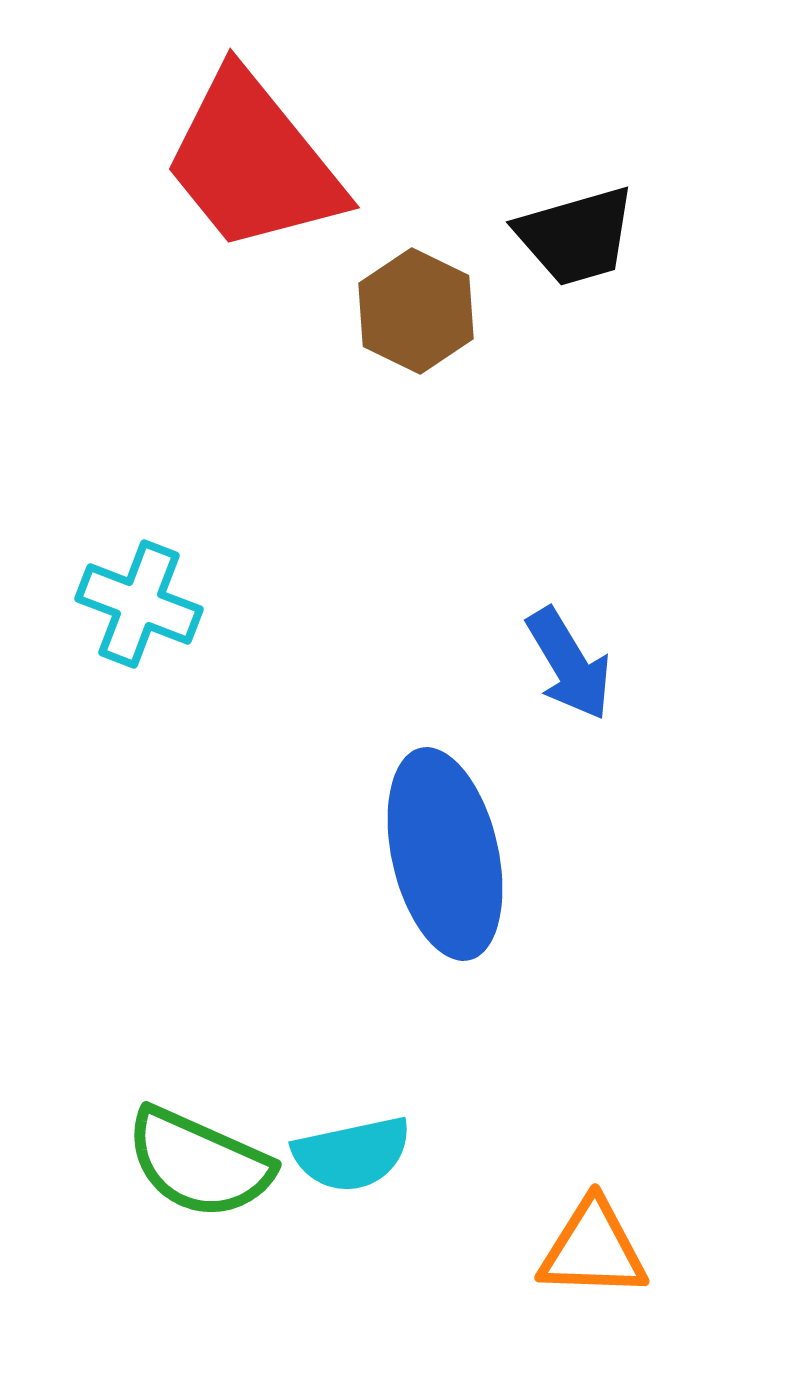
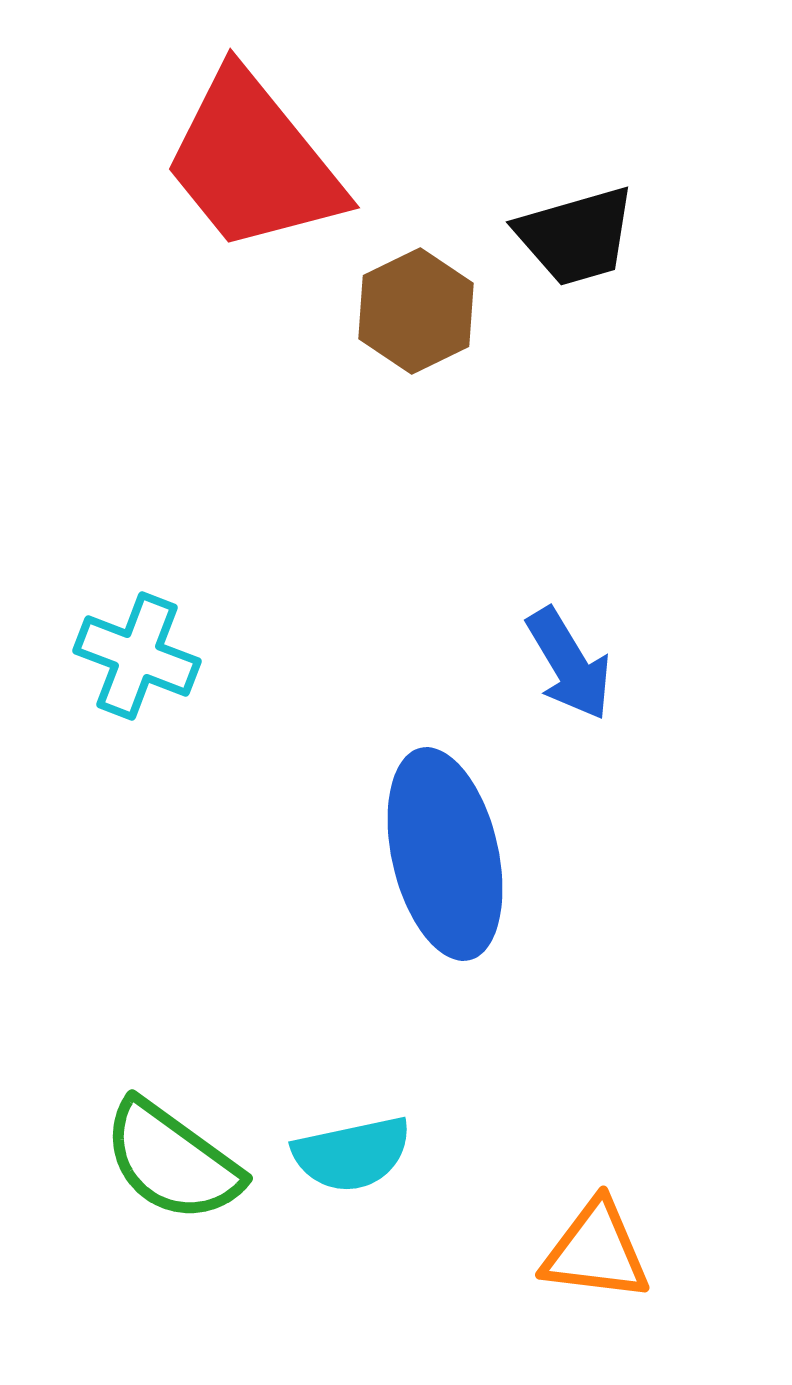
brown hexagon: rotated 8 degrees clockwise
cyan cross: moved 2 px left, 52 px down
green semicircle: moved 27 px left, 2 px up; rotated 12 degrees clockwise
orange triangle: moved 3 px right, 2 px down; rotated 5 degrees clockwise
